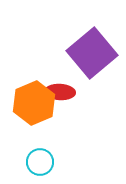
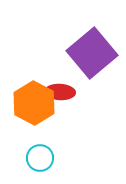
orange hexagon: rotated 9 degrees counterclockwise
cyan circle: moved 4 px up
